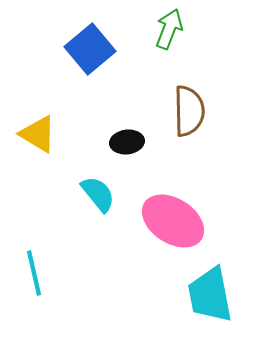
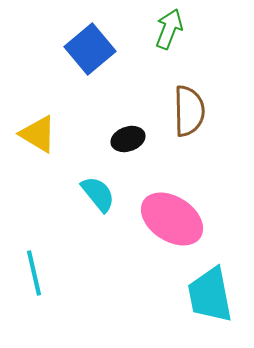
black ellipse: moved 1 px right, 3 px up; rotated 12 degrees counterclockwise
pink ellipse: moved 1 px left, 2 px up
